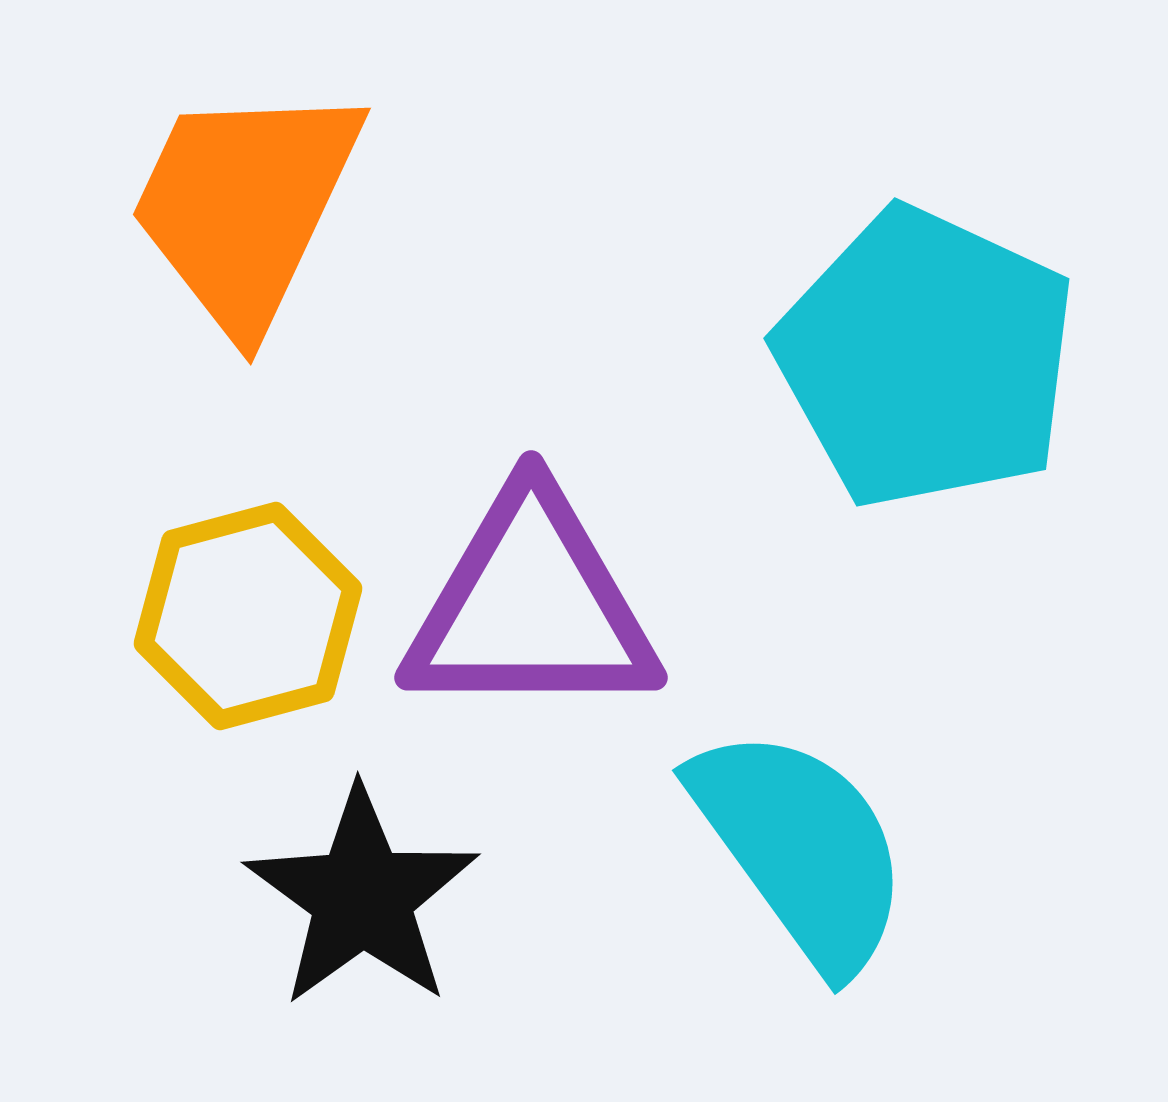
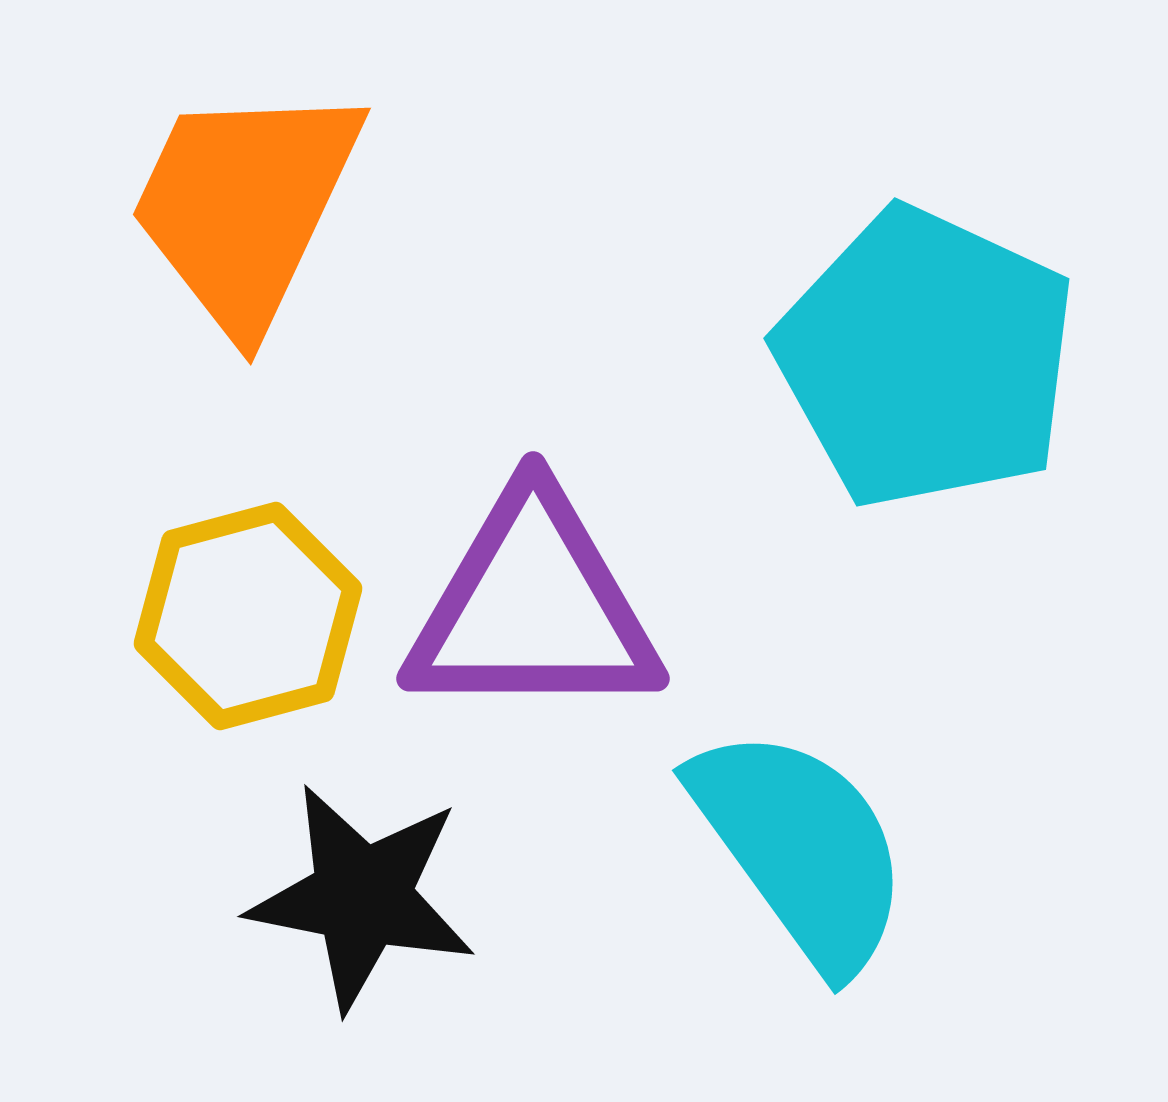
purple triangle: moved 2 px right, 1 px down
black star: rotated 25 degrees counterclockwise
